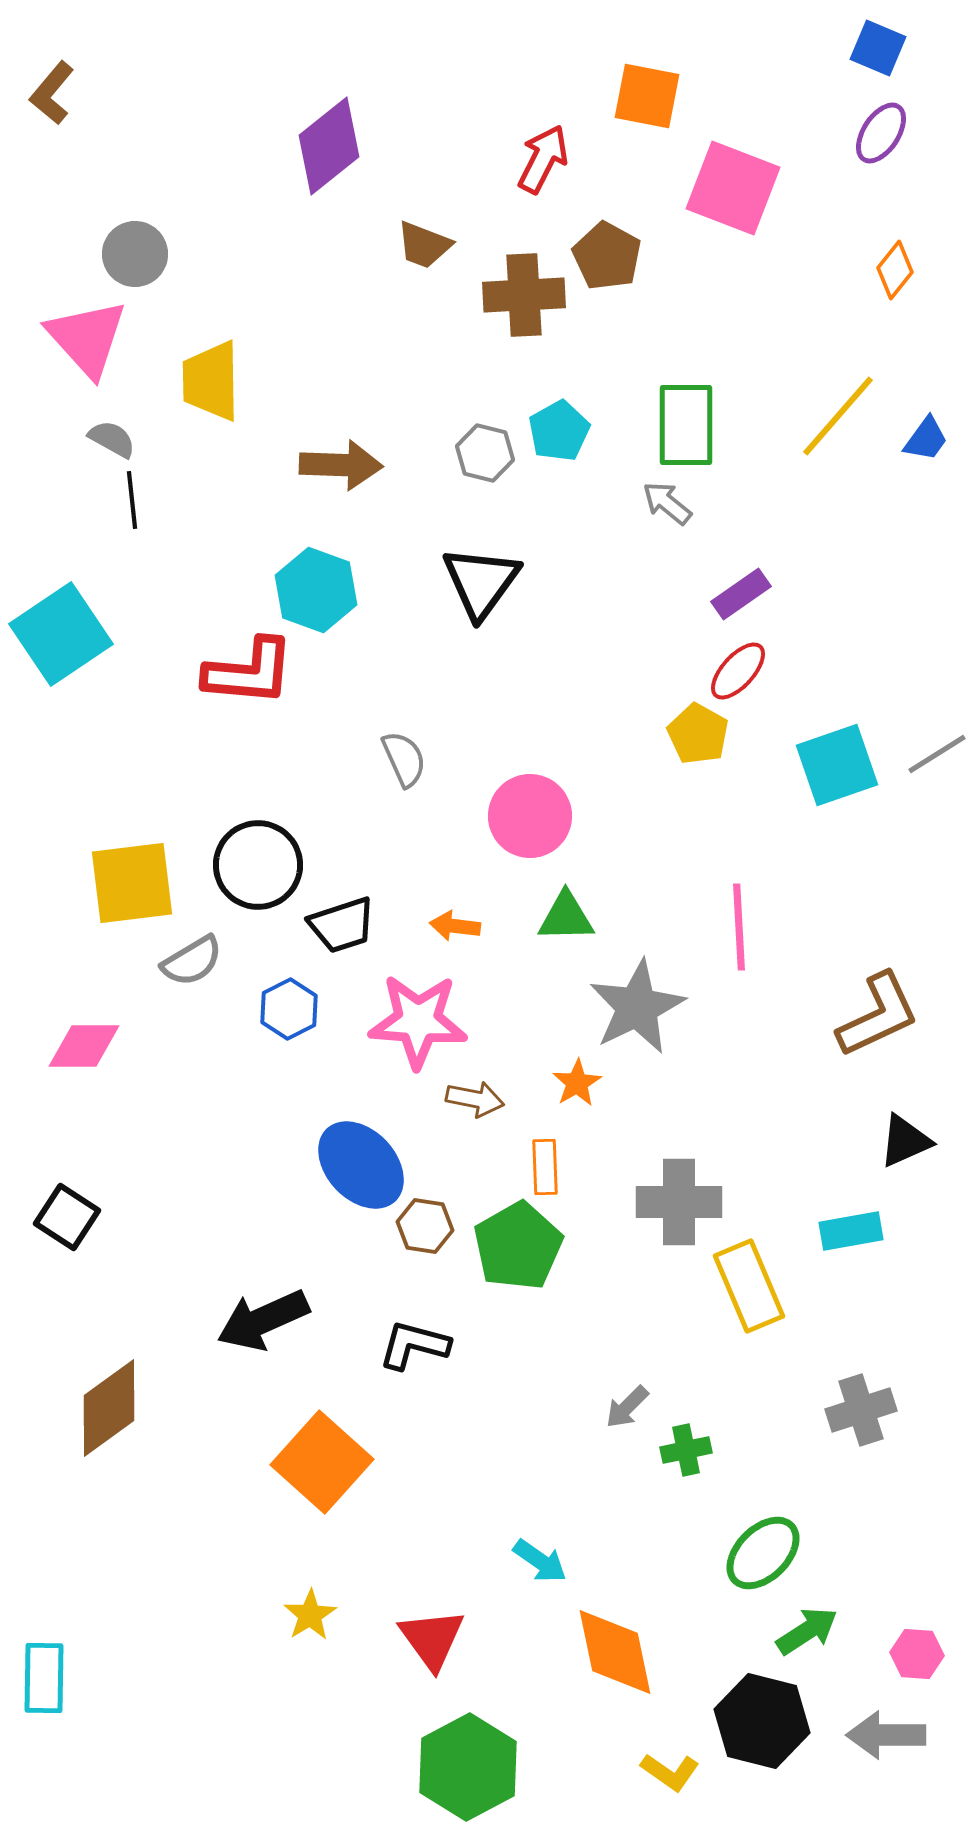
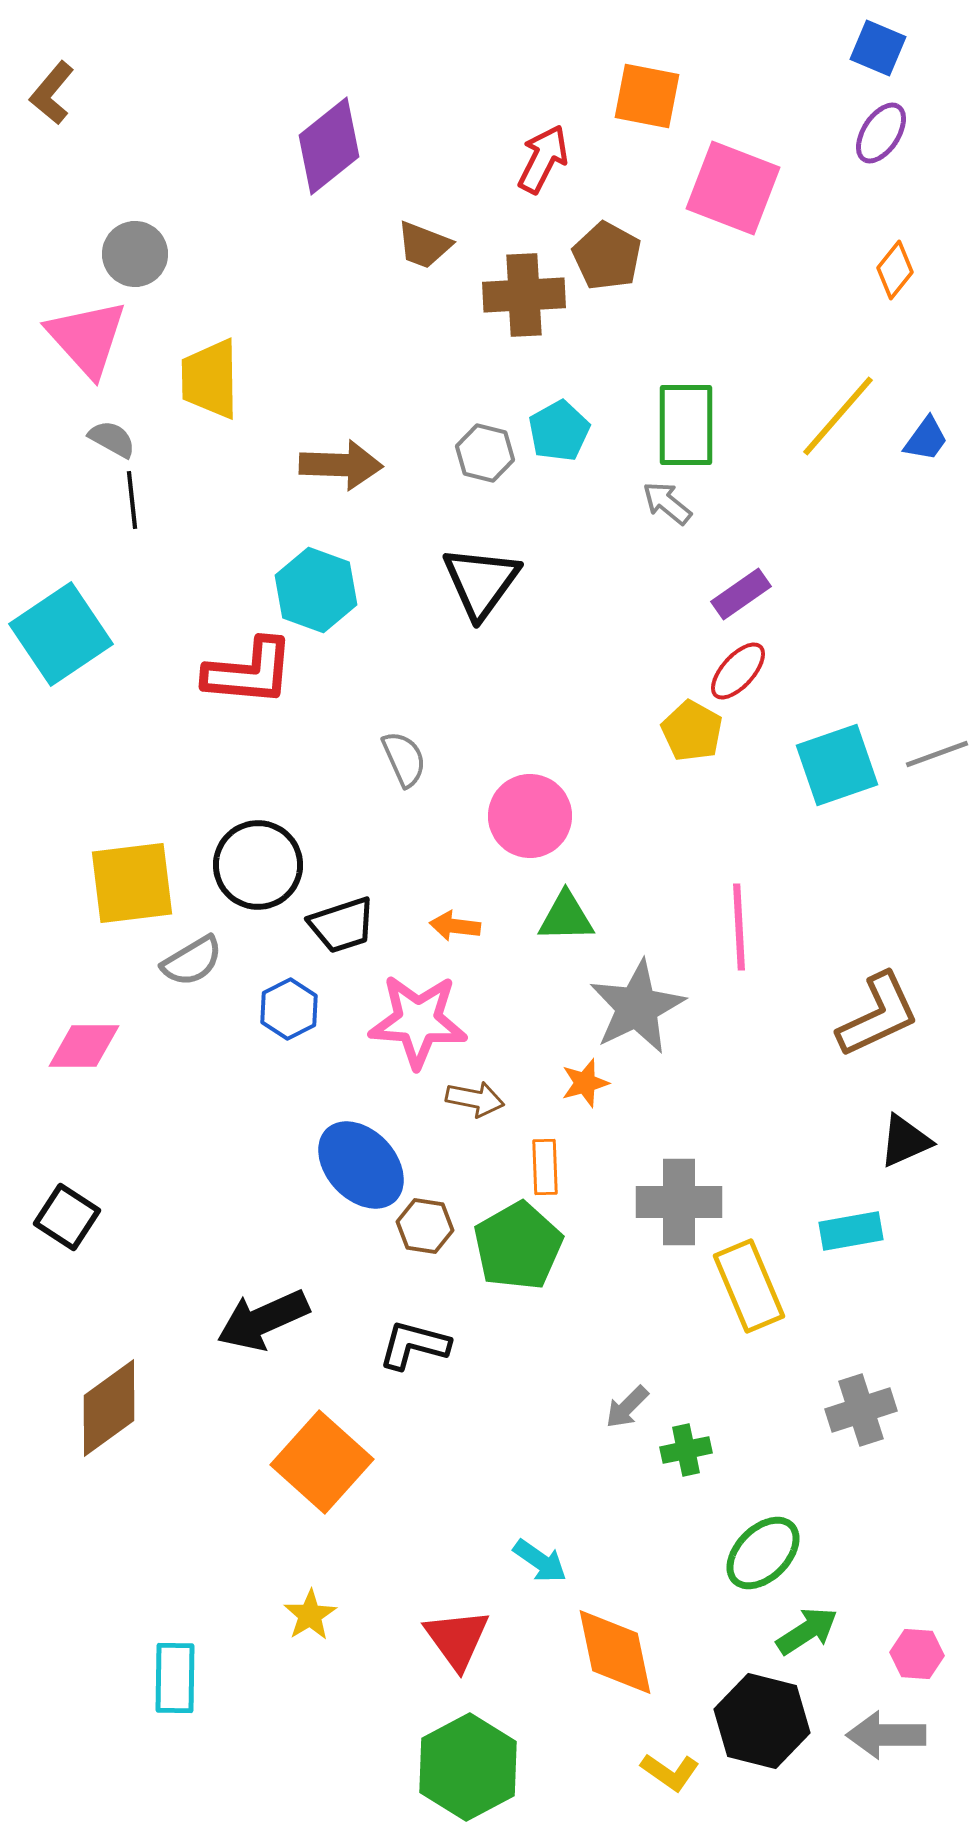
yellow trapezoid at (211, 381): moved 1 px left, 2 px up
yellow pentagon at (698, 734): moved 6 px left, 3 px up
gray line at (937, 754): rotated 12 degrees clockwise
orange star at (577, 1083): moved 8 px right; rotated 15 degrees clockwise
red triangle at (432, 1639): moved 25 px right
cyan rectangle at (44, 1678): moved 131 px right
